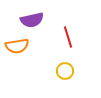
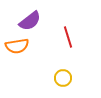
purple semicircle: moved 2 px left, 1 px down; rotated 25 degrees counterclockwise
yellow circle: moved 2 px left, 7 px down
